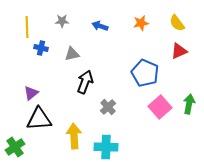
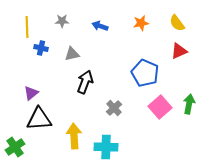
gray cross: moved 6 px right, 1 px down
